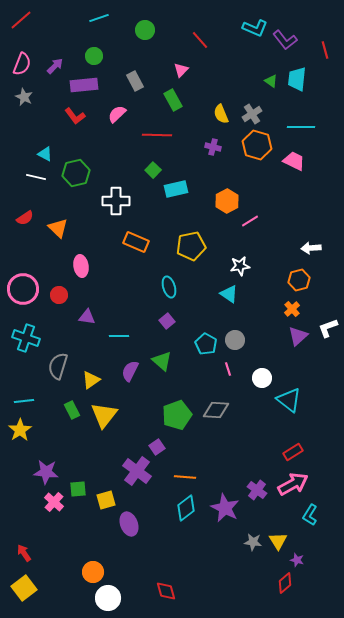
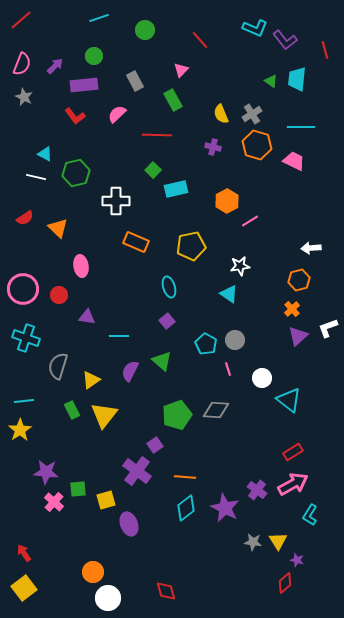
purple square at (157, 447): moved 2 px left, 2 px up
